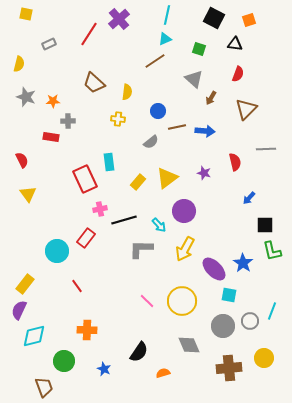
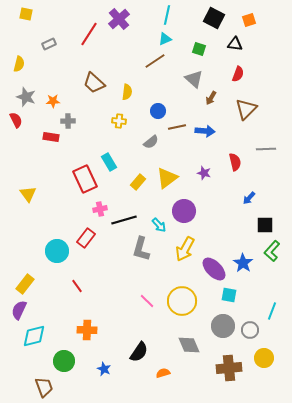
yellow cross at (118, 119): moved 1 px right, 2 px down
red semicircle at (22, 160): moved 6 px left, 40 px up
cyan rectangle at (109, 162): rotated 24 degrees counterclockwise
gray L-shape at (141, 249): rotated 75 degrees counterclockwise
green L-shape at (272, 251): rotated 55 degrees clockwise
gray circle at (250, 321): moved 9 px down
